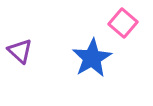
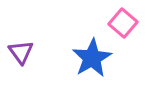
purple triangle: moved 1 px right, 1 px down; rotated 12 degrees clockwise
